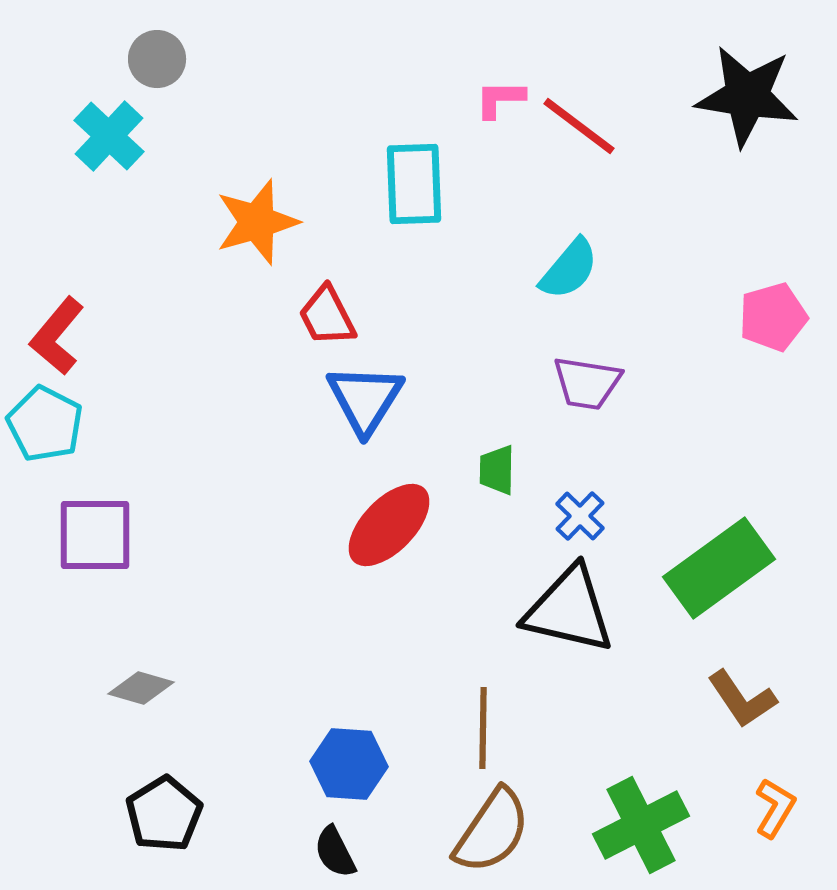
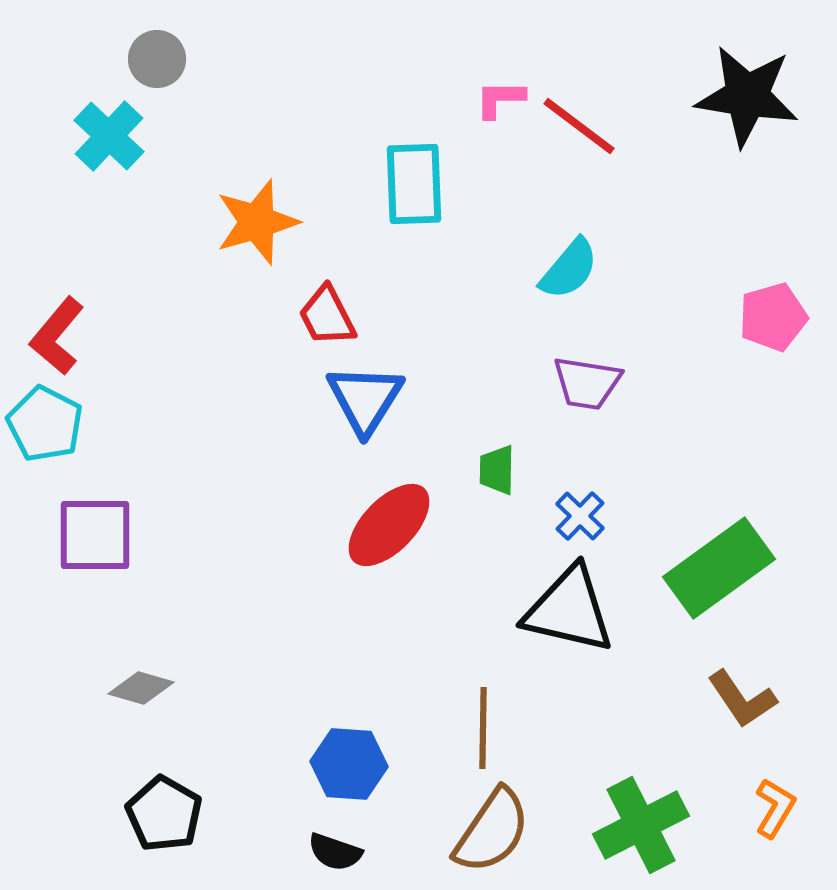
black pentagon: rotated 10 degrees counterclockwise
black semicircle: rotated 44 degrees counterclockwise
